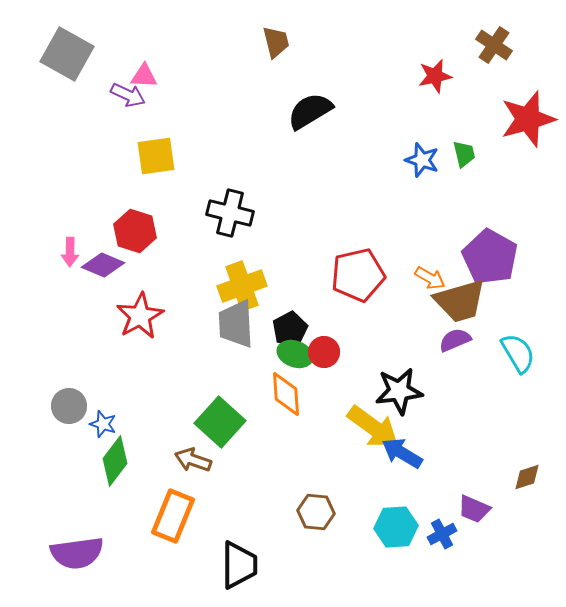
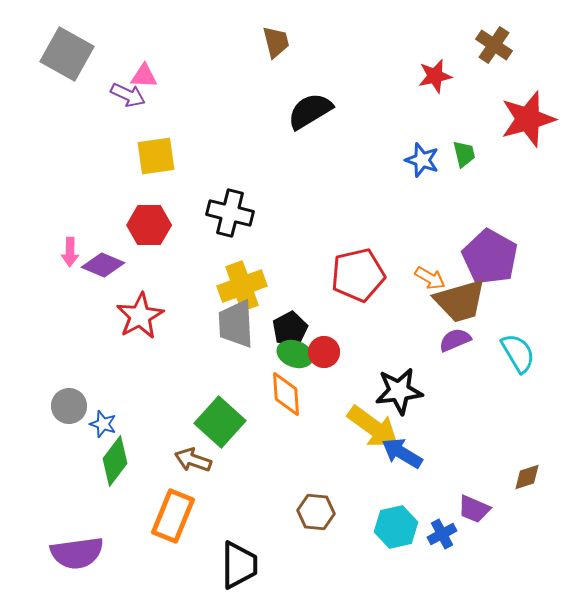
red hexagon at (135, 231): moved 14 px right, 6 px up; rotated 18 degrees counterclockwise
cyan hexagon at (396, 527): rotated 9 degrees counterclockwise
